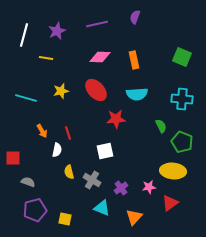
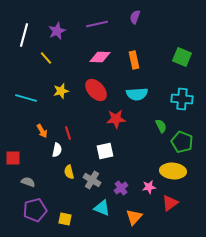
yellow line: rotated 40 degrees clockwise
